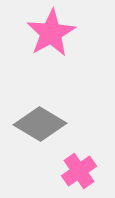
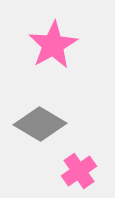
pink star: moved 2 px right, 12 px down
